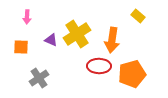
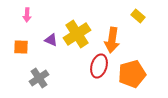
pink arrow: moved 2 px up
red ellipse: rotated 75 degrees counterclockwise
